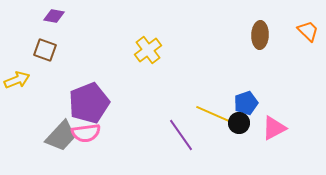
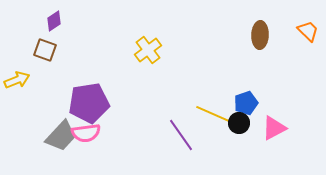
purple diamond: moved 5 px down; rotated 45 degrees counterclockwise
purple pentagon: rotated 12 degrees clockwise
